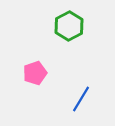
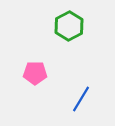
pink pentagon: rotated 20 degrees clockwise
